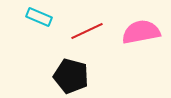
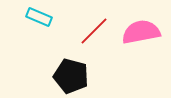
red line: moved 7 px right; rotated 20 degrees counterclockwise
